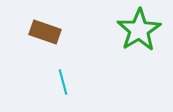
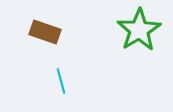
cyan line: moved 2 px left, 1 px up
